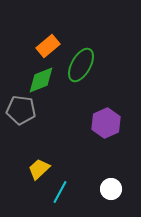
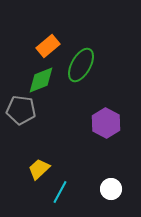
purple hexagon: rotated 8 degrees counterclockwise
